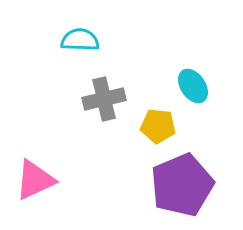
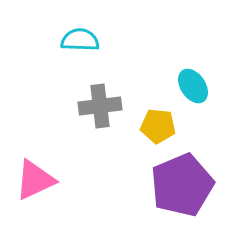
gray cross: moved 4 px left, 7 px down; rotated 6 degrees clockwise
